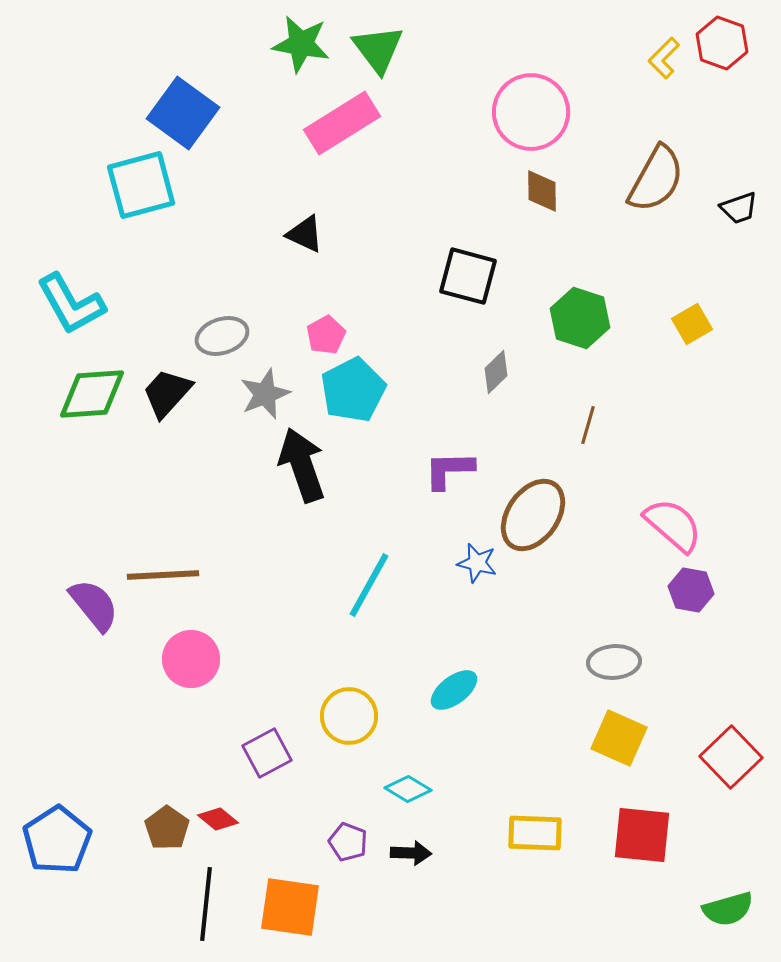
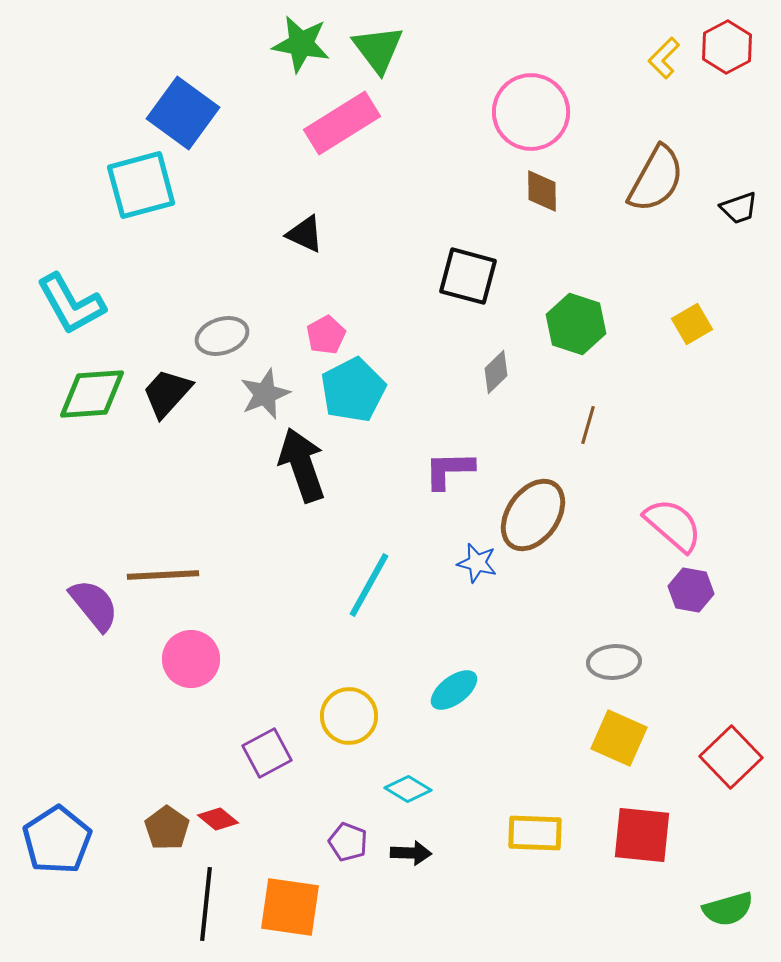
red hexagon at (722, 43): moved 5 px right, 4 px down; rotated 12 degrees clockwise
green hexagon at (580, 318): moved 4 px left, 6 px down
